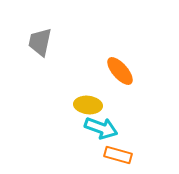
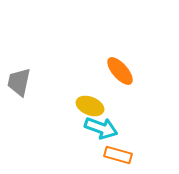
gray trapezoid: moved 21 px left, 40 px down
yellow ellipse: moved 2 px right, 1 px down; rotated 16 degrees clockwise
